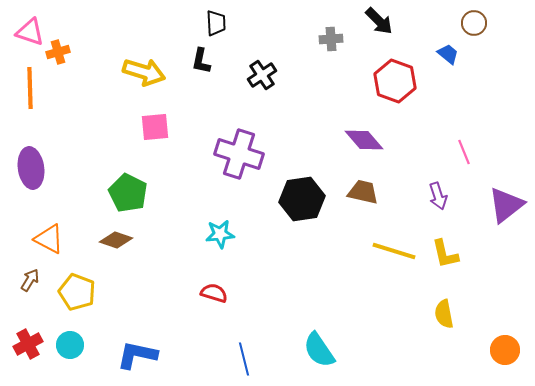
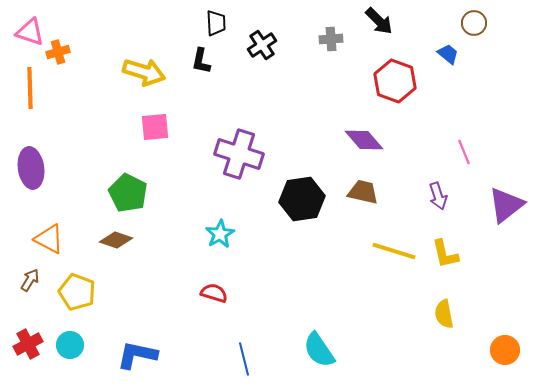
black cross: moved 30 px up
cyan star: rotated 24 degrees counterclockwise
